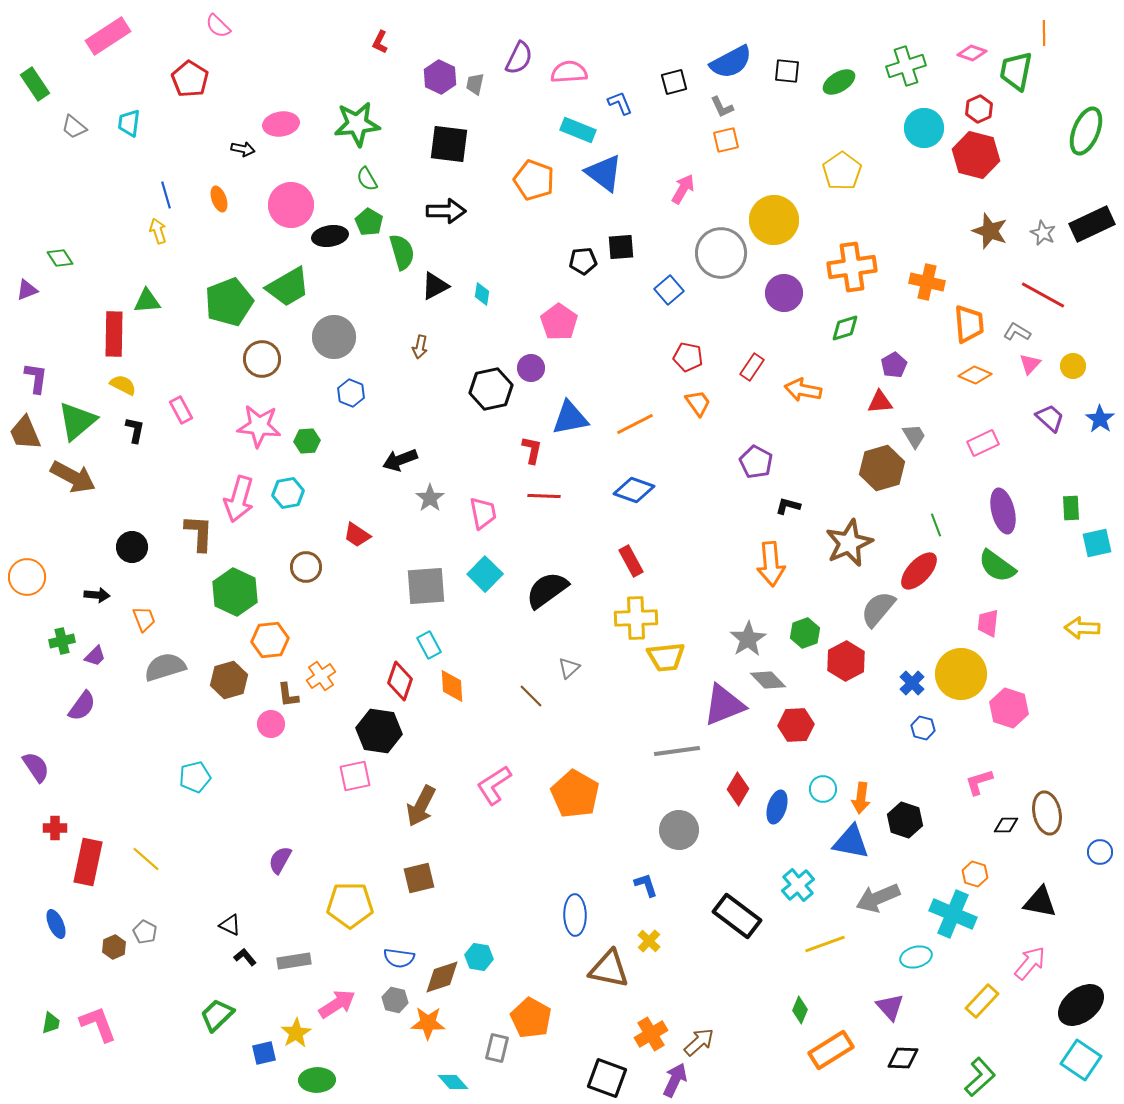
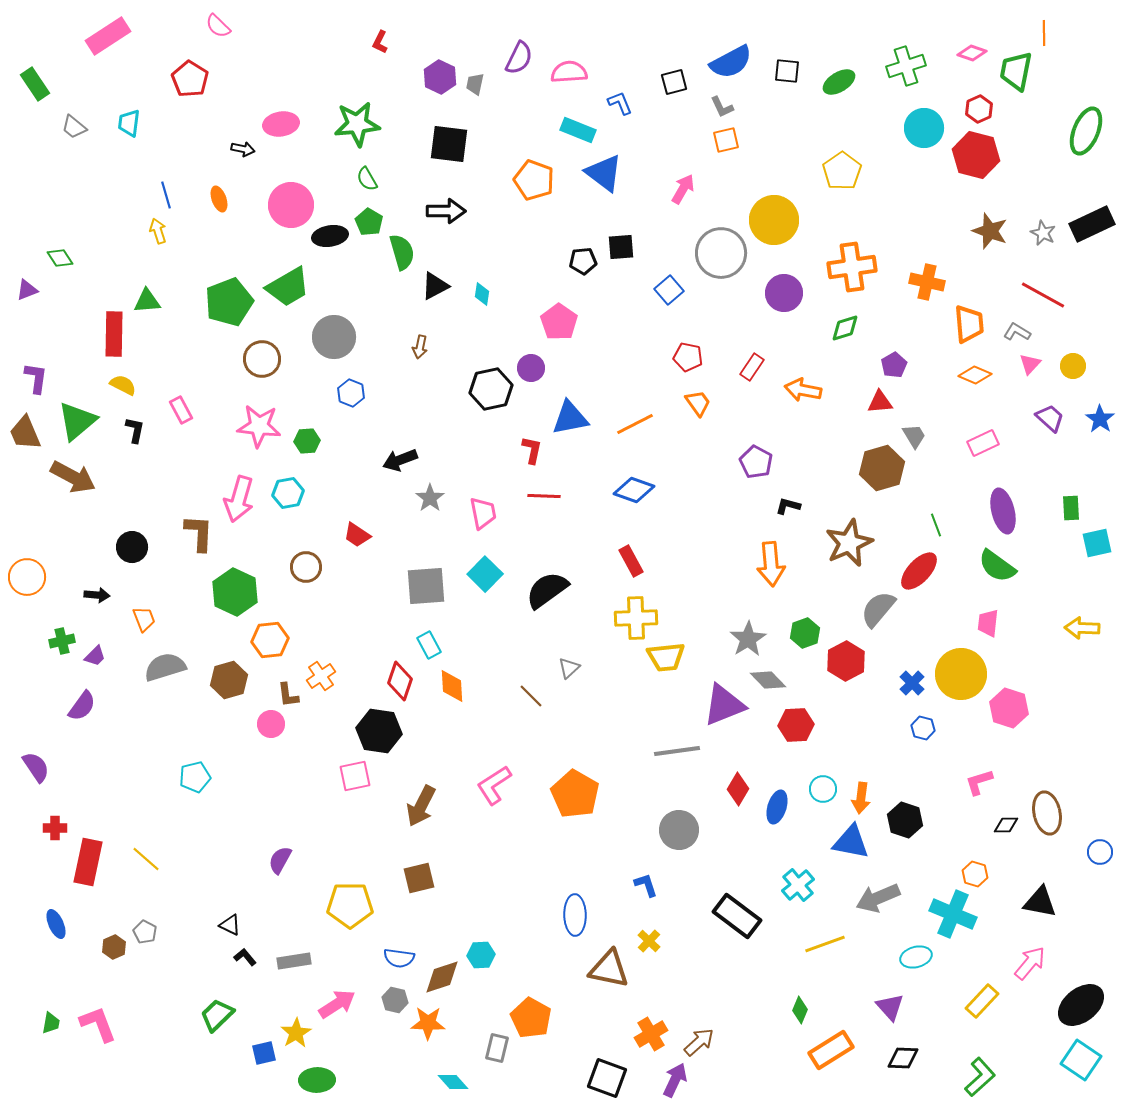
cyan hexagon at (479, 957): moved 2 px right, 2 px up; rotated 12 degrees counterclockwise
